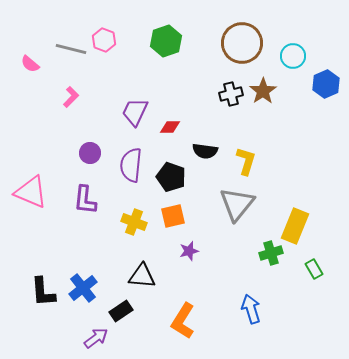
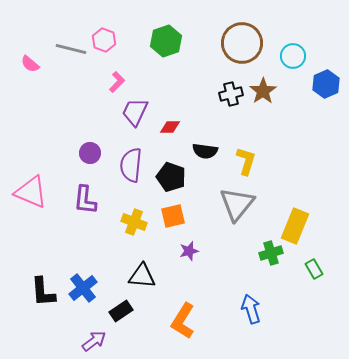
pink L-shape: moved 46 px right, 15 px up
purple arrow: moved 2 px left, 3 px down
